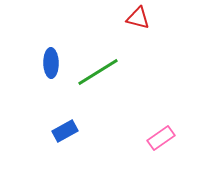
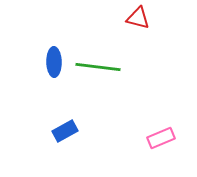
blue ellipse: moved 3 px right, 1 px up
green line: moved 5 px up; rotated 39 degrees clockwise
pink rectangle: rotated 12 degrees clockwise
